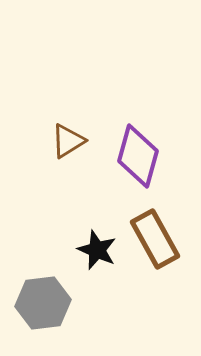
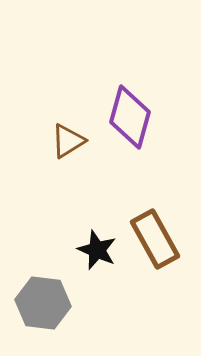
purple diamond: moved 8 px left, 39 px up
gray hexagon: rotated 14 degrees clockwise
